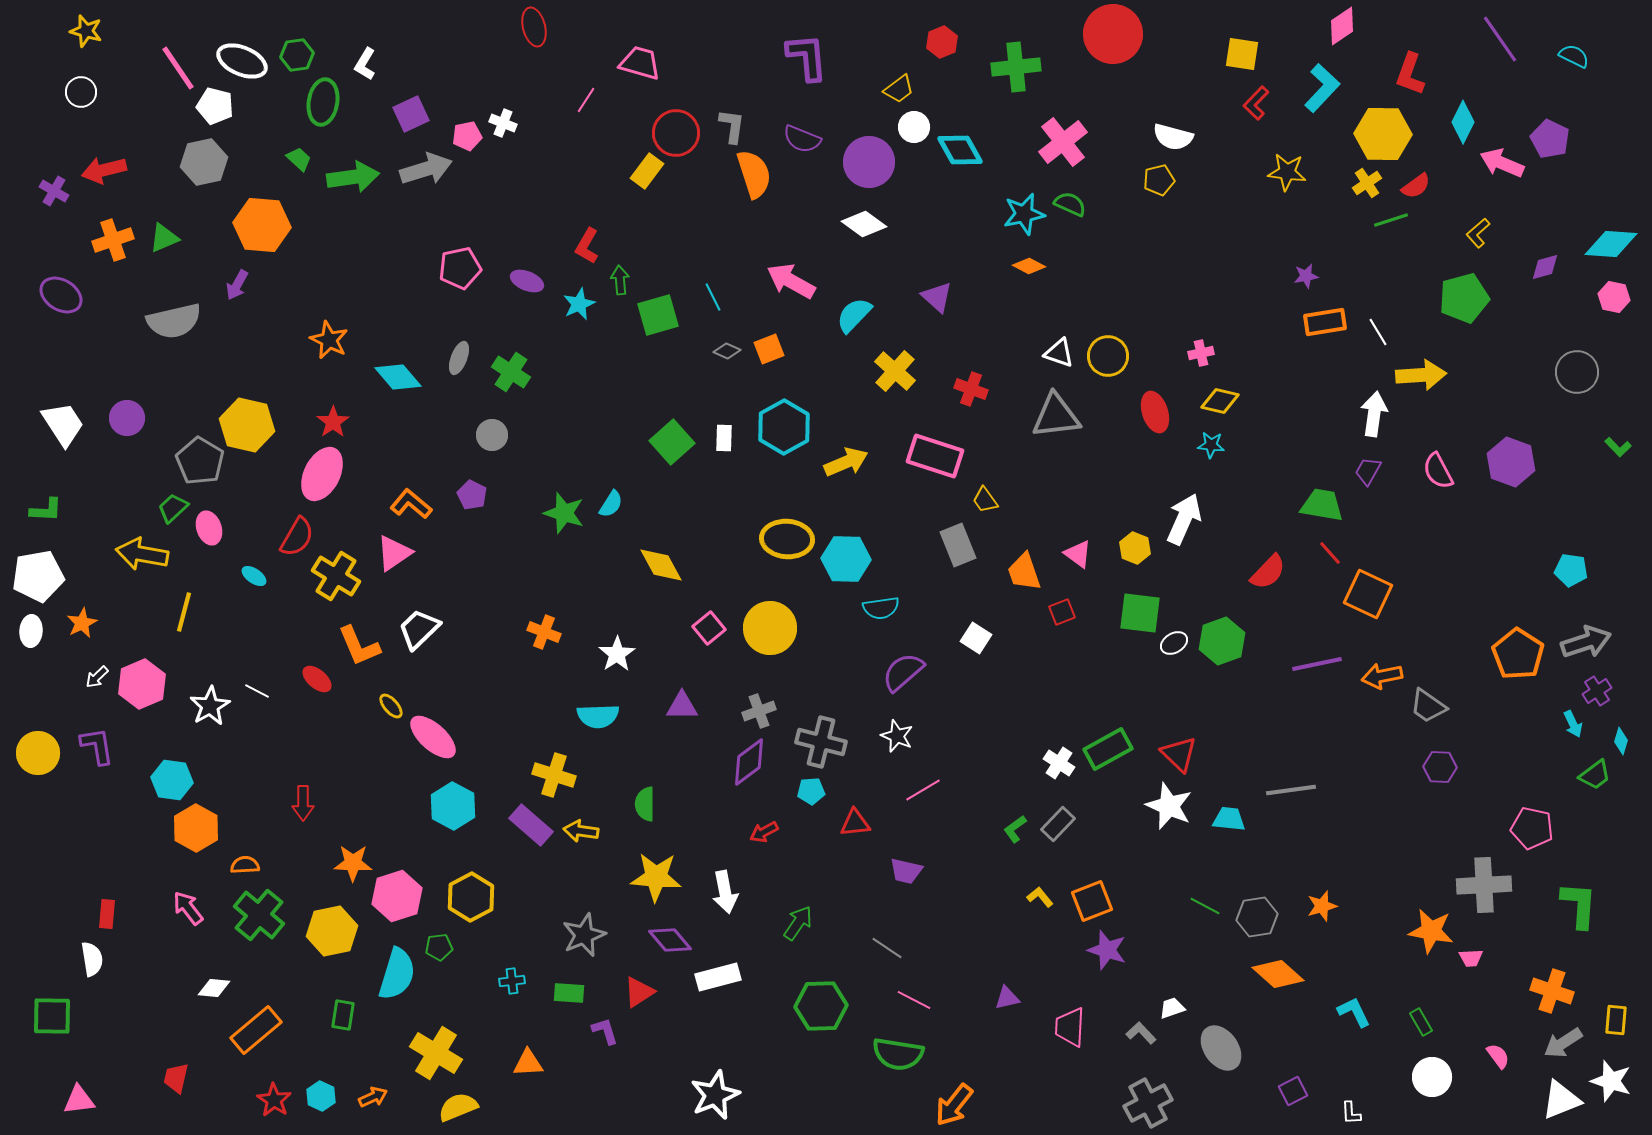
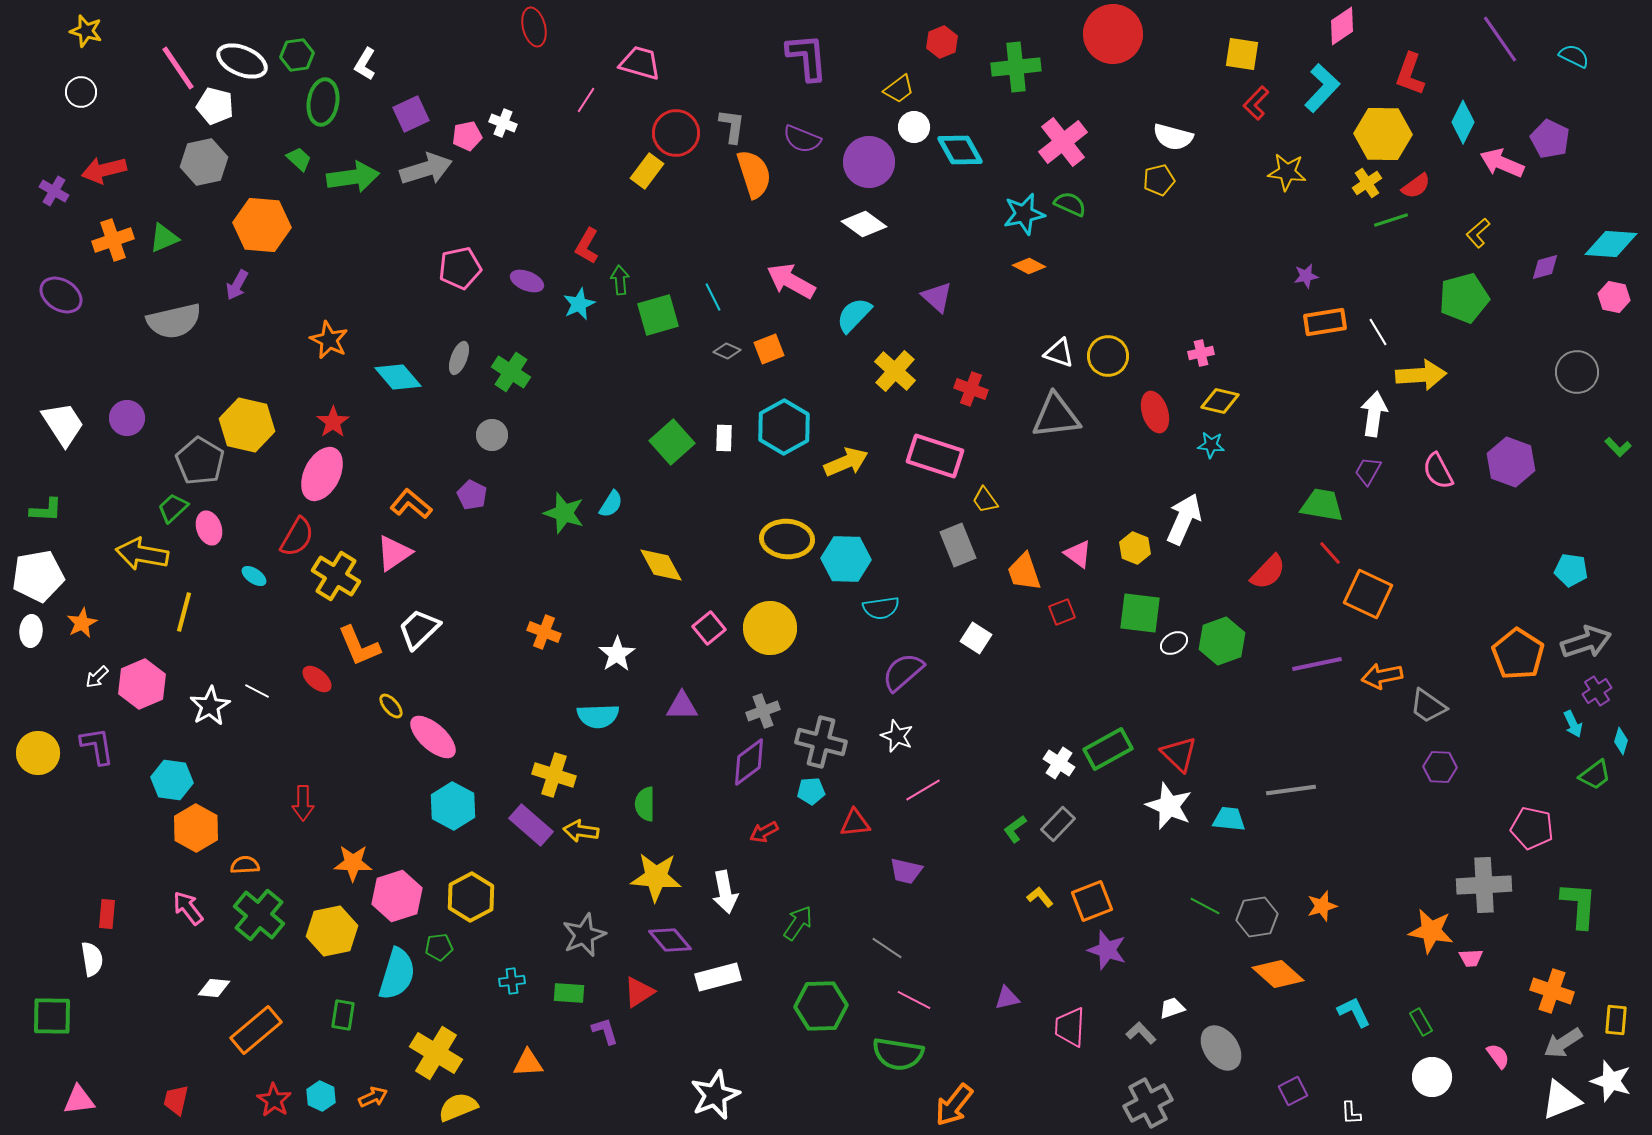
gray cross at (759, 711): moved 4 px right
red trapezoid at (176, 1078): moved 22 px down
